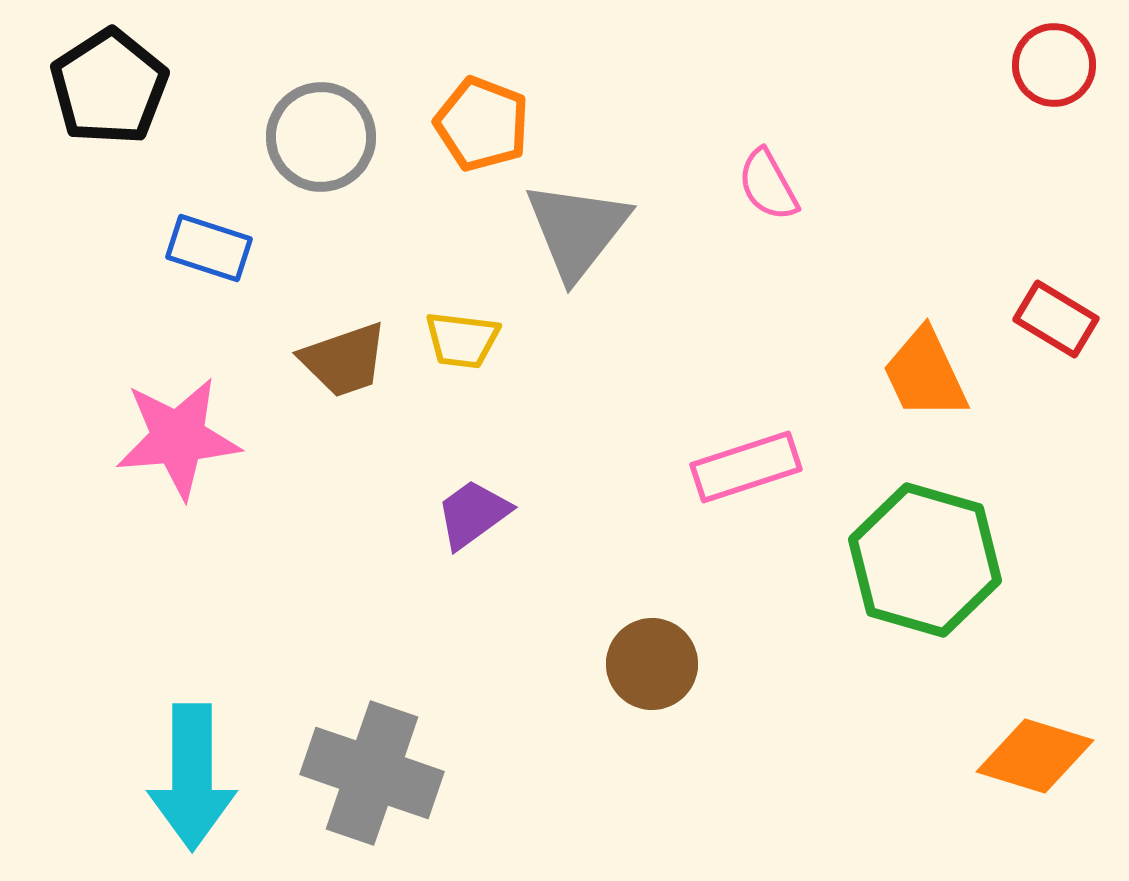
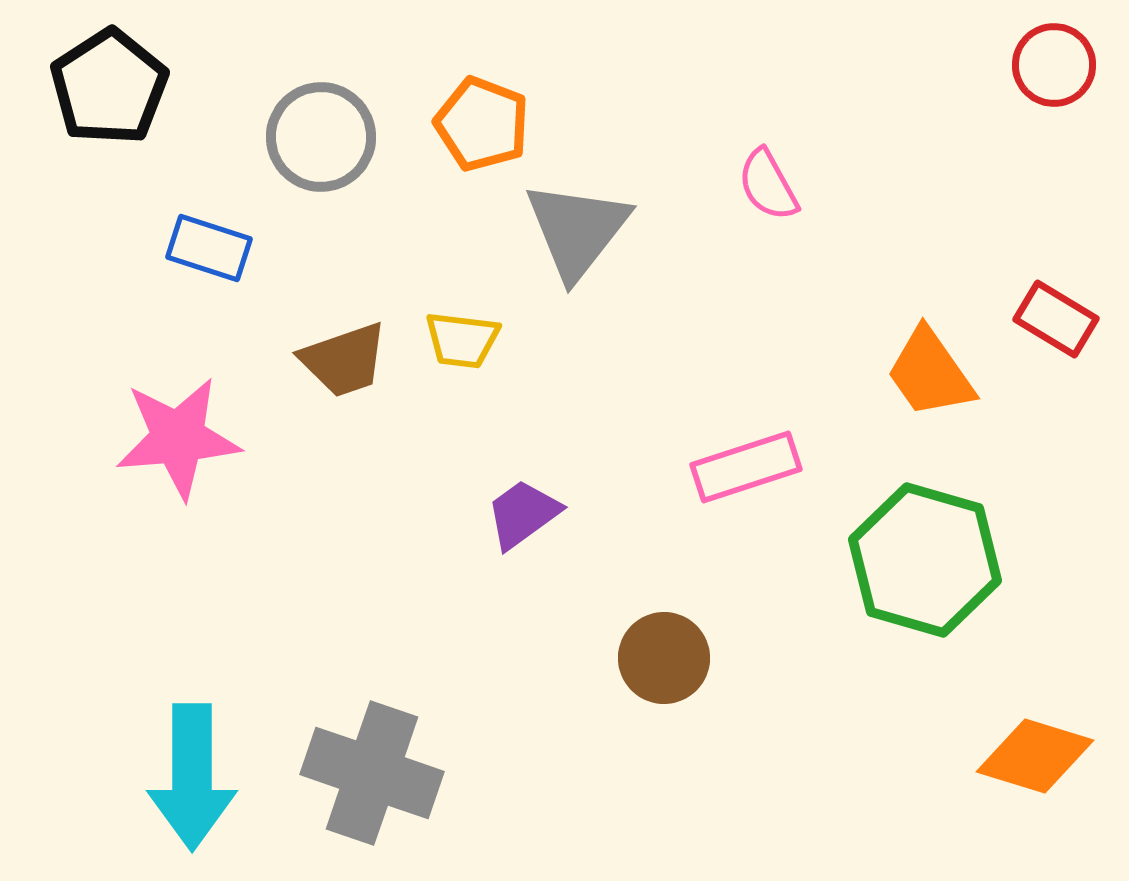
orange trapezoid: moved 5 px right, 1 px up; rotated 10 degrees counterclockwise
purple trapezoid: moved 50 px right
brown circle: moved 12 px right, 6 px up
